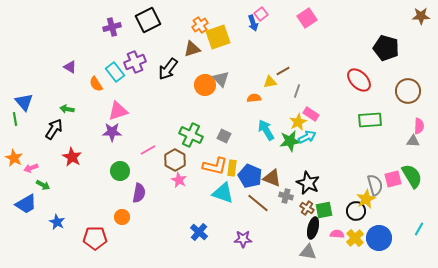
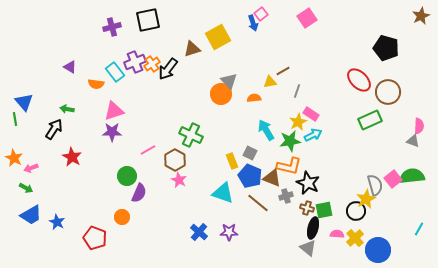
brown star at (421, 16): rotated 24 degrees counterclockwise
black square at (148, 20): rotated 15 degrees clockwise
orange cross at (200, 25): moved 48 px left, 39 px down
yellow square at (218, 37): rotated 10 degrees counterclockwise
gray triangle at (221, 79): moved 8 px right, 2 px down
orange semicircle at (96, 84): rotated 49 degrees counterclockwise
orange circle at (205, 85): moved 16 px right, 9 px down
brown circle at (408, 91): moved 20 px left, 1 px down
pink triangle at (118, 111): moved 4 px left
green rectangle at (370, 120): rotated 20 degrees counterclockwise
gray square at (224, 136): moved 26 px right, 17 px down
cyan arrow at (307, 137): moved 6 px right, 2 px up
gray triangle at (413, 141): rotated 16 degrees clockwise
orange L-shape at (215, 166): moved 74 px right
yellow rectangle at (232, 168): moved 7 px up; rotated 28 degrees counterclockwise
green circle at (120, 171): moved 7 px right, 5 px down
green semicircle at (412, 176): rotated 65 degrees counterclockwise
pink square at (393, 179): rotated 24 degrees counterclockwise
green arrow at (43, 185): moved 17 px left, 3 px down
purple semicircle at (139, 193): rotated 12 degrees clockwise
gray cross at (286, 196): rotated 32 degrees counterclockwise
blue trapezoid at (26, 204): moved 5 px right, 11 px down
brown cross at (307, 208): rotated 16 degrees counterclockwise
red pentagon at (95, 238): rotated 20 degrees clockwise
blue circle at (379, 238): moved 1 px left, 12 px down
purple star at (243, 239): moved 14 px left, 7 px up
gray triangle at (308, 252): moved 4 px up; rotated 30 degrees clockwise
